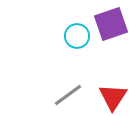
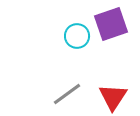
gray line: moved 1 px left, 1 px up
